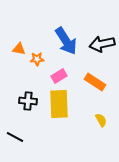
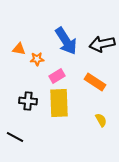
pink rectangle: moved 2 px left
yellow rectangle: moved 1 px up
